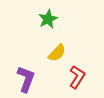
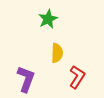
yellow semicircle: rotated 42 degrees counterclockwise
